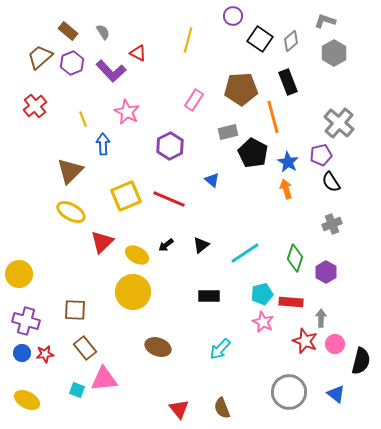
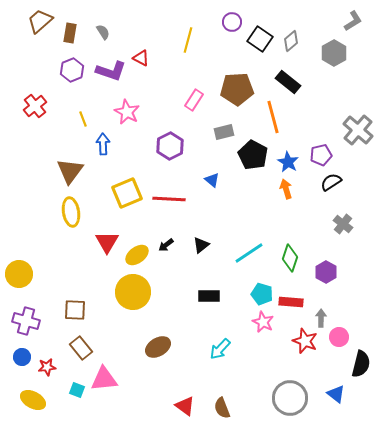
purple circle at (233, 16): moved 1 px left, 6 px down
gray L-shape at (325, 21): moved 28 px right; rotated 130 degrees clockwise
brown rectangle at (68, 31): moved 2 px right, 2 px down; rotated 60 degrees clockwise
red triangle at (138, 53): moved 3 px right, 5 px down
brown trapezoid at (40, 57): moved 36 px up
purple hexagon at (72, 63): moved 7 px down
purple L-shape at (111, 71): rotated 28 degrees counterclockwise
black rectangle at (288, 82): rotated 30 degrees counterclockwise
brown pentagon at (241, 89): moved 4 px left
gray cross at (339, 123): moved 19 px right, 7 px down
gray rectangle at (228, 132): moved 4 px left
black pentagon at (253, 153): moved 2 px down
brown triangle at (70, 171): rotated 8 degrees counterclockwise
black semicircle at (331, 182): rotated 90 degrees clockwise
yellow square at (126, 196): moved 1 px right, 3 px up
red line at (169, 199): rotated 20 degrees counterclockwise
yellow ellipse at (71, 212): rotated 52 degrees clockwise
gray cross at (332, 224): moved 11 px right; rotated 30 degrees counterclockwise
red triangle at (102, 242): moved 5 px right; rotated 15 degrees counterclockwise
cyan line at (245, 253): moved 4 px right
yellow ellipse at (137, 255): rotated 65 degrees counterclockwise
green diamond at (295, 258): moved 5 px left
cyan pentagon at (262, 294): rotated 30 degrees clockwise
pink circle at (335, 344): moved 4 px right, 7 px up
brown ellipse at (158, 347): rotated 50 degrees counterclockwise
brown rectangle at (85, 348): moved 4 px left
blue circle at (22, 353): moved 4 px down
red star at (45, 354): moved 2 px right, 13 px down
black semicircle at (361, 361): moved 3 px down
gray circle at (289, 392): moved 1 px right, 6 px down
yellow ellipse at (27, 400): moved 6 px right
red triangle at (179, 409): moved 6 px right, 3 px up; rotated 15 degrees counterclockwise
